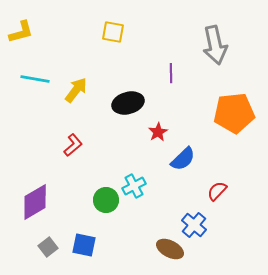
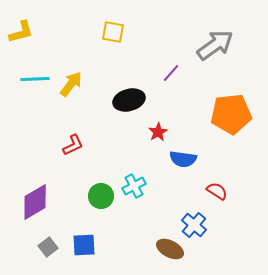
gray arrow: rotated 114 degrees counterclockwise
purple line: rotated 42 degrees clockwise
cyan line: rotated 12 degrees counterclockwise
yellow arrow: moved 5 px left, 6 px up
black ellipse: moved 1 px right, 3 px up
orange pentagon: moved 3 px left, 1 px down
red L-shape: rotated 15 degrees clockwise
blue semicircle: rotated 52 degrees clockwise
red semicircle: rotated 80 degrees clockwise
green circle: moved 5 px left, 4 px up
blue square: rotated 15 degrees counterclockwise
